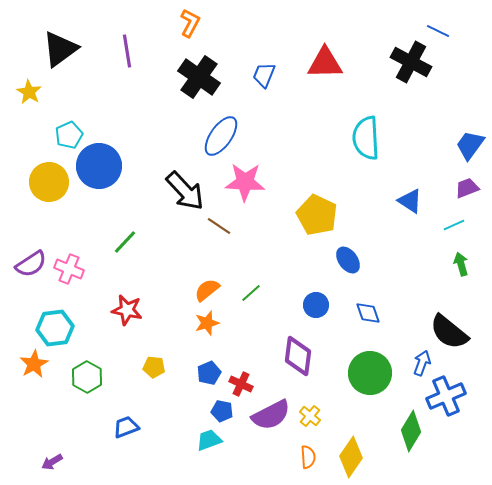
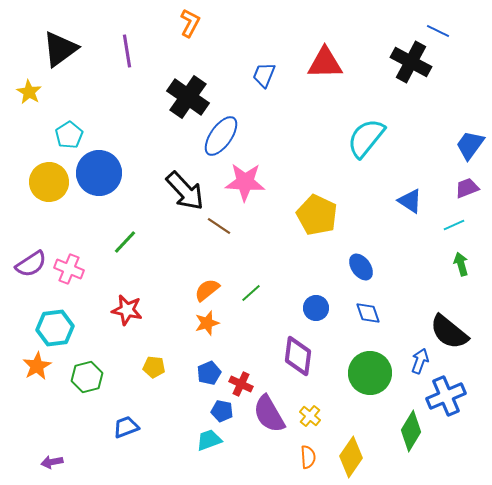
black cross at (199, 77): moved 11 px left, 20 px down
cyan pentagon at (69, 135): rotated 8 degrees counterclockwise
cyan semicircle at (366, 138): rotated 42 degrees clockwise
blue circle at (99, 166): moved 7 px down
blue ellipse at (348, 260): moved 13 px right, 7 px down
blue circle at (316, 305): moved 3 px down
blue arrow at (422, 363): moved 2 px left, 2 px up
orange star at (34, 364): moved 3 px right, 2 px down
green hexagon at (87, 377): rotated 16 degrees clockwise
purple semicircle at (271, 415): moved 2 px left, 1 px up; rotated 87 degrees clockwise
purple arrow at (52, 462): rotated 20 degrees clockwise
